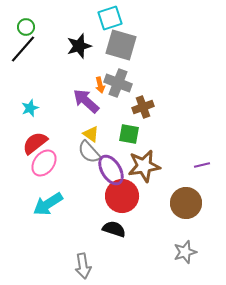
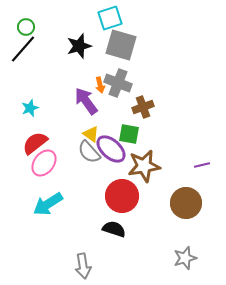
purple arrow: rotated 12 degrees clockwise
purple ellipse: moved 21 px up; rotated 16 degrees counterclockwise
gray star: moved 6 px down
